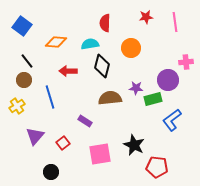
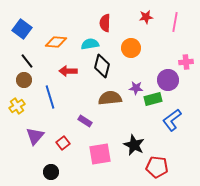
pink line: rotated 18 degrees clockwise
blue square: moved 3 px down
